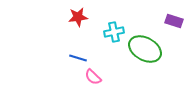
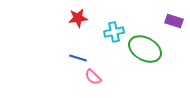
red star: moved 1 px down
